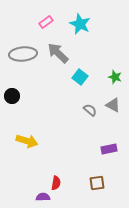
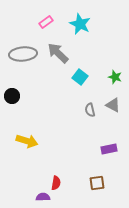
gray semicircle: rotated 144 degrees counterclockwise
